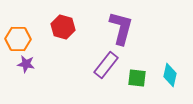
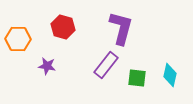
purple star: moved 21 px right, 2 px down
